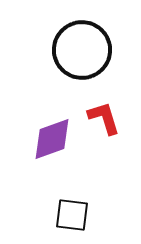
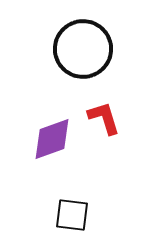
black circle: moved 1 px right, 1 px up
